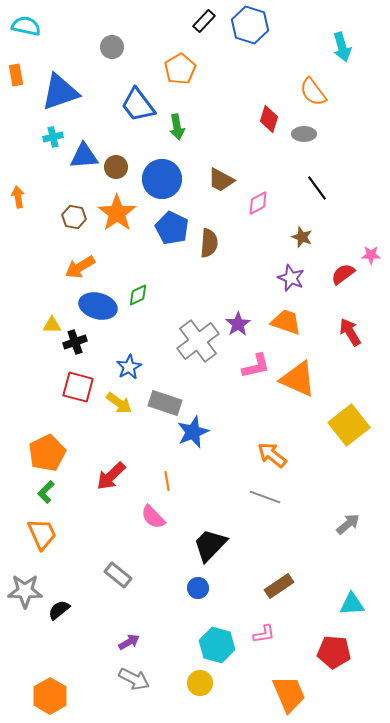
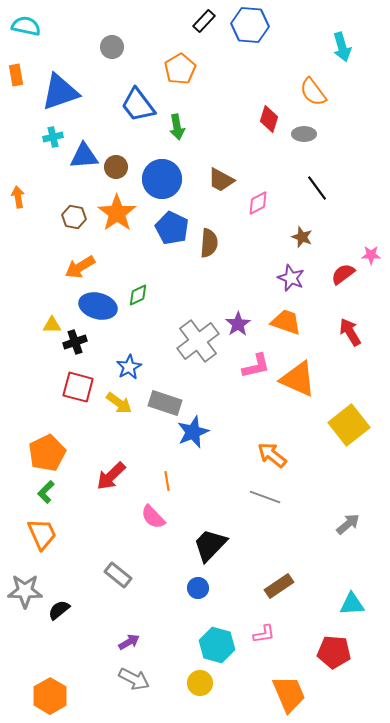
blue hexagon at (250, 25): rotated 12 degrees counterclockwise
